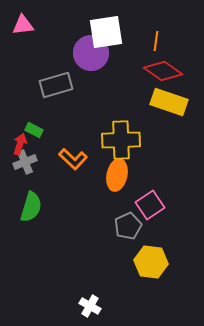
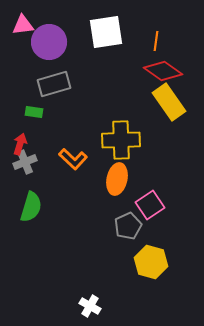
purple circle: moved 42 px left, 11 px up
gray rectangle: moved 2 px left, 1 px up
yellow rectangle: rotated 36 degrees clockwise
green rectangle: moved 18 px up; rotated 18 degrees counterclockwise
orange ellipse: moved 4 px down
yellow hexagon: rotated 8 degrees clockwise
